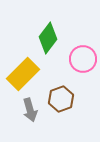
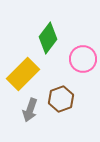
gray arrow: rotated 35 degrees clockwise
